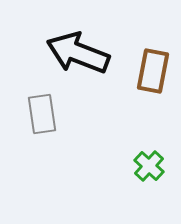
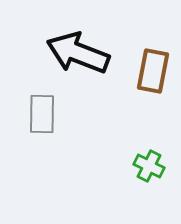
gray rectangle: rotated 9 degrees clockwise
green cross: rotated 16 degrees counterclockwise
